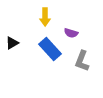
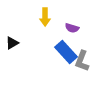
purple semicircle: moved 1 px right, 5 px up
blue rectangle: moved 16 px right, 3 px down
